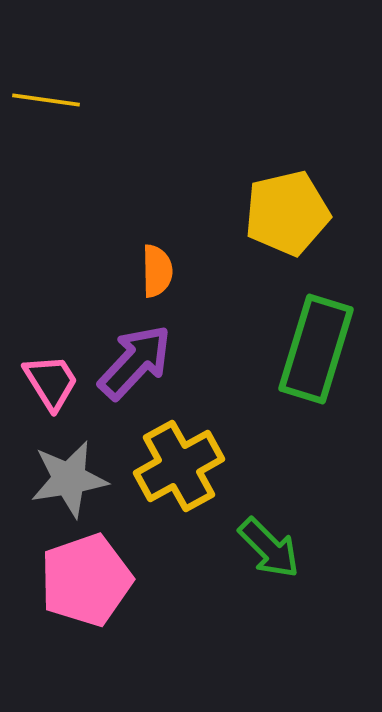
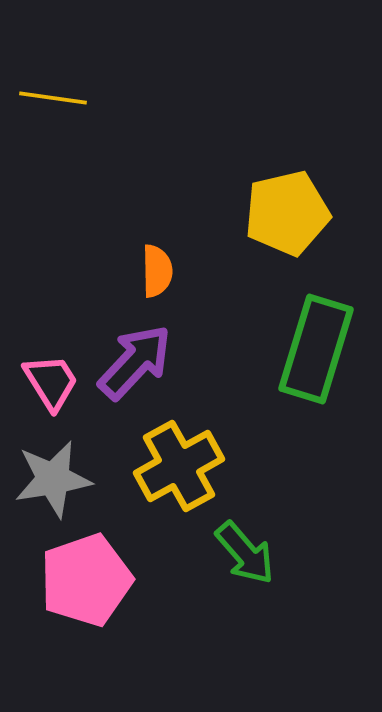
yellow line: moved 7 px right, 2 px up
gray star: moved 16 px left
green arrow: moved 24 px left, 5 px down; rotated 4 degrees clockwise
